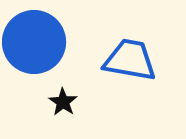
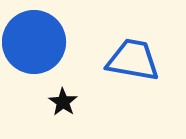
blue trapezoid: moved 3 px right
